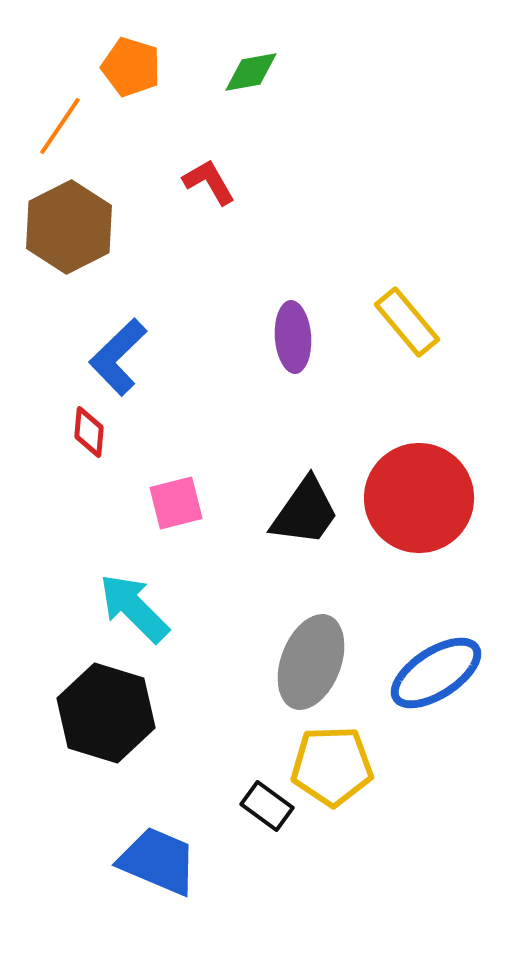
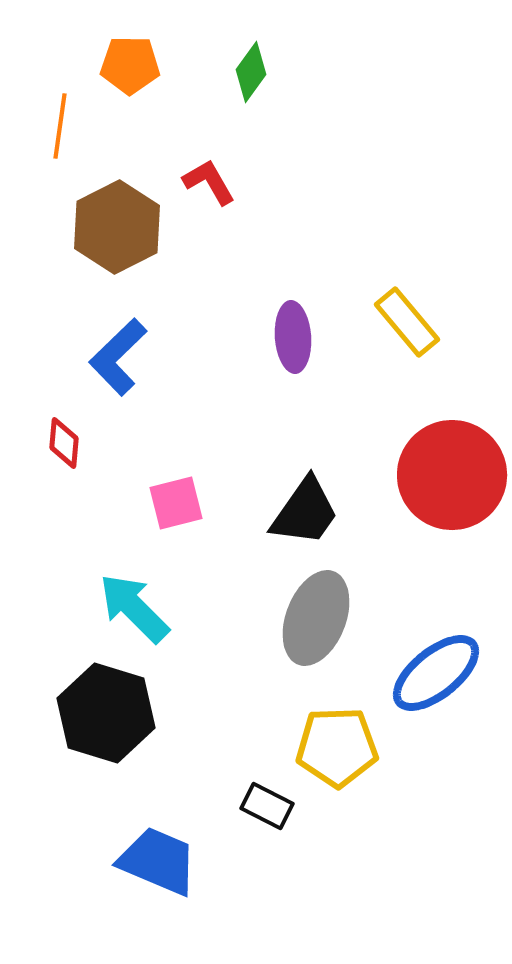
orange pentagon: moved 1 px left, 2 px up; rotated 16 degrees counterclockwise
green diamond: rotated 44 degrees counterclockwise
orange line: rotated 26 degrees counterclockwise
brown hexagon: moved 48 px right
red diamond: moved 25 px left, 11 px down
red circle: moved 33 px right, 23 px up
gray ellipse: moved 5 px right, 44 px up
blue ellipse: rotated 6 degrees counterclockwise
yellow pentagon: moved 5 px right, 19 px up
black rectangle: rotated 9 degrees counterclockwise
